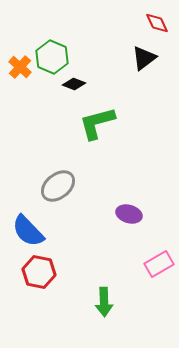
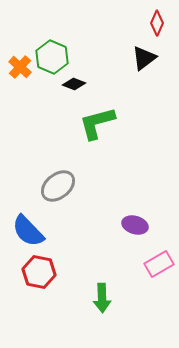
red diamond: rotated 50 degrees clockwise
purple ellipse: moved 6 px right, 11 px down
green arrow: moved 2 px left, 4 px up
